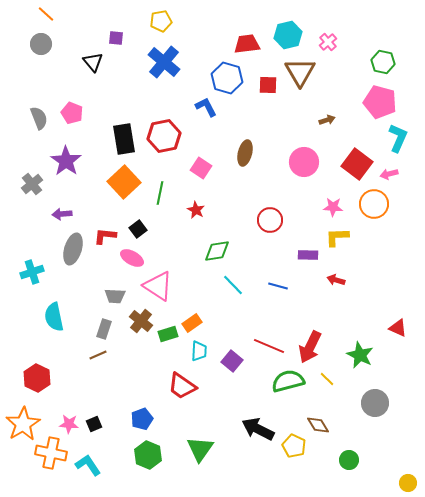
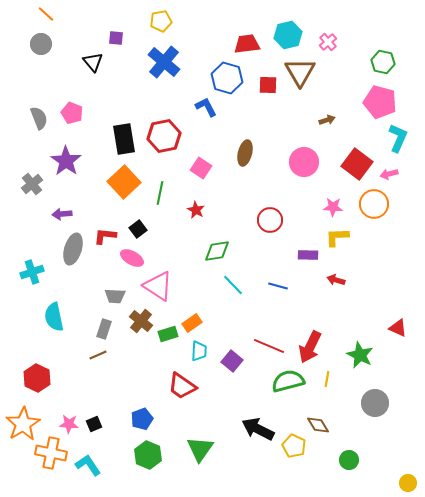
yellow line at (327, 379): rotated 56 degrees clockwise
